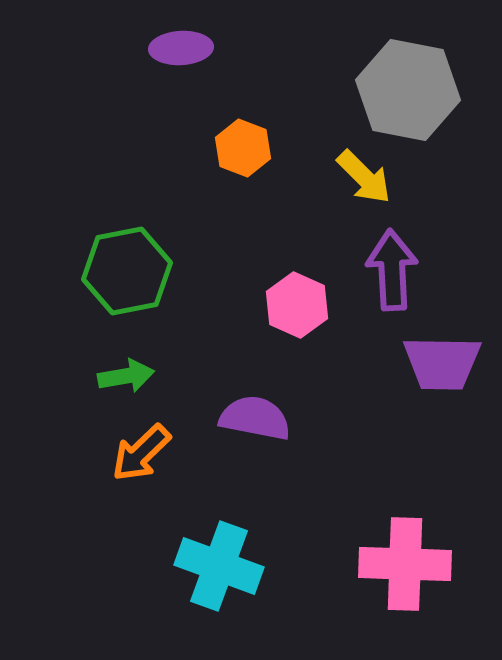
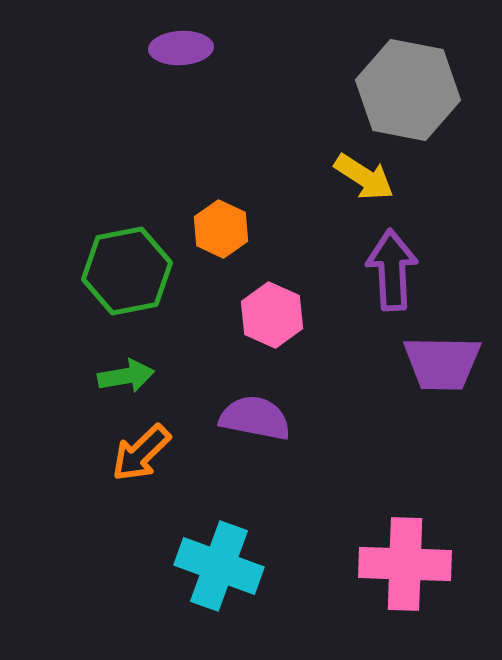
orange hexagon: moved 22 px left, 81 px down; rotated 4 degrees clockwise
yellow arrow: rotated 12 degrees counterclockwise
pink hexagon: moved 25 px left, 10 px down
